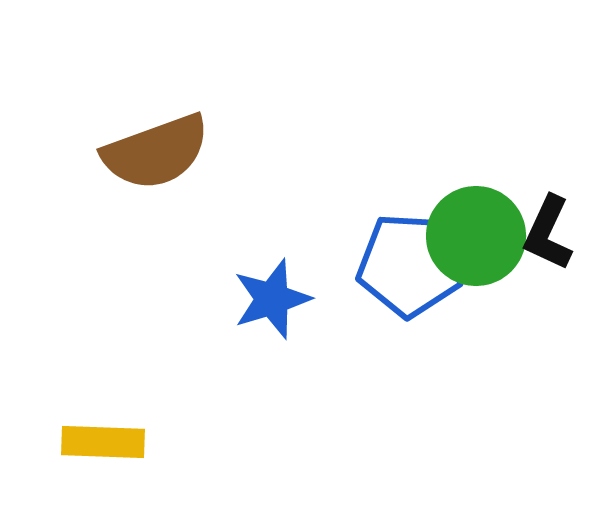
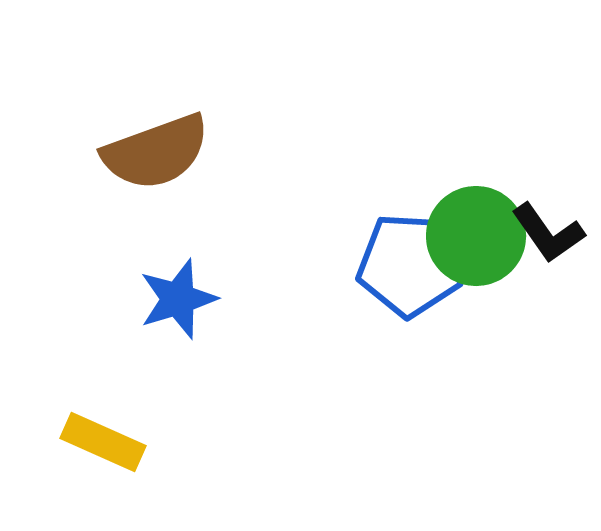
black L-shape: rotated 60 degrees counterclockwise
blue star: moved 94 px left
yellow rectangle: rotated 22 degrees clockwise
